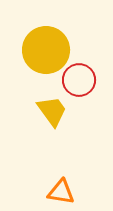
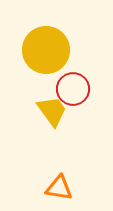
red circle: moved 6 px left, 9 px down
orange triangle: moved 2 px left, 4 px up
